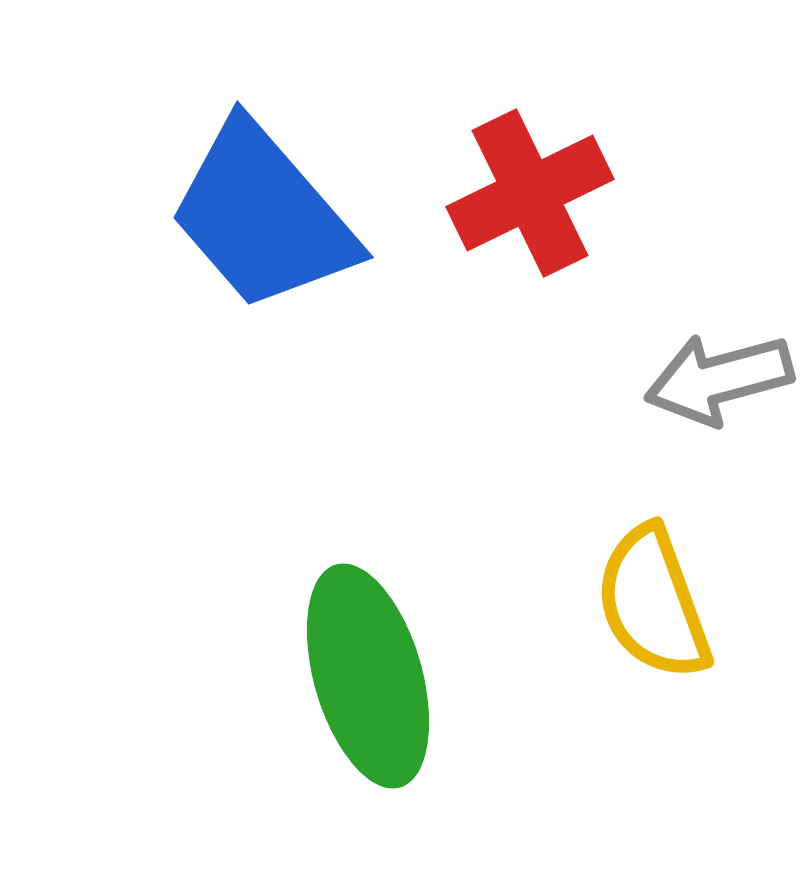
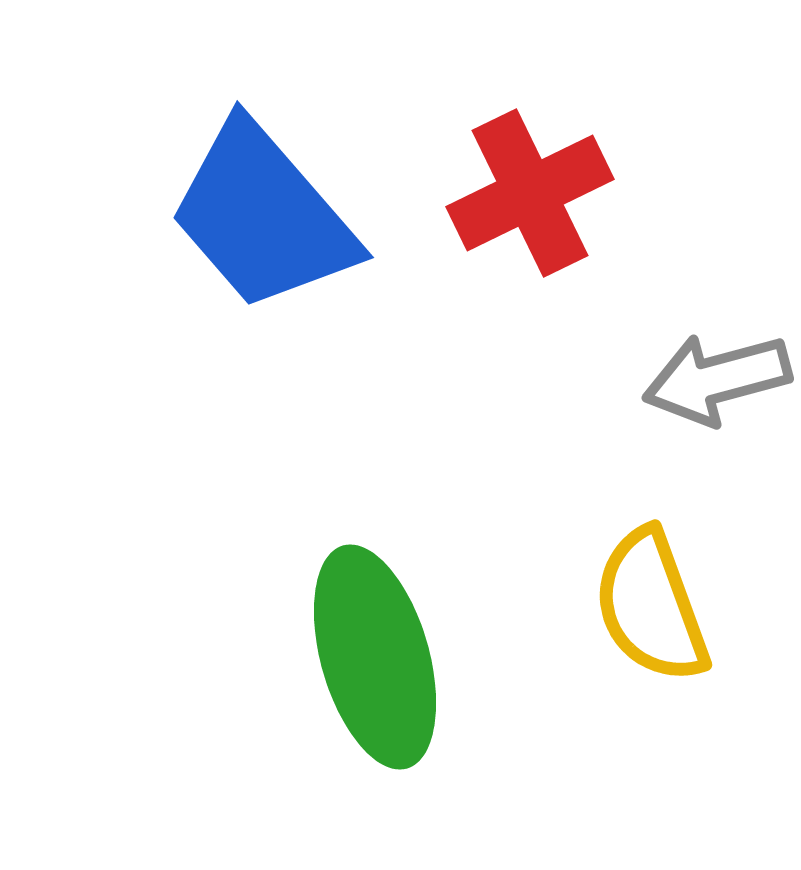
gray arrow: moved 2 px left
yellow semicircle: moved 2 px left, 3 px down
green ellipse: moved 7 px right, 19 px up
